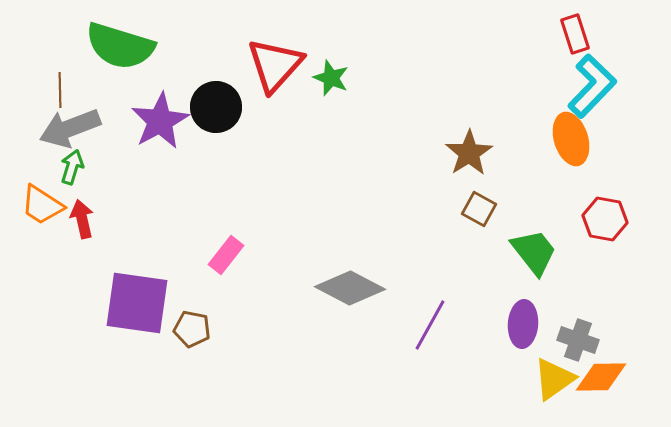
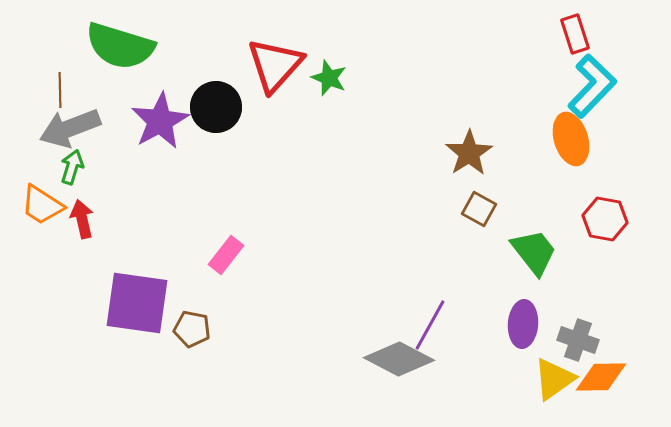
green star: moved 2 px left
gray diamond: moved 49 px right, 71 px down
